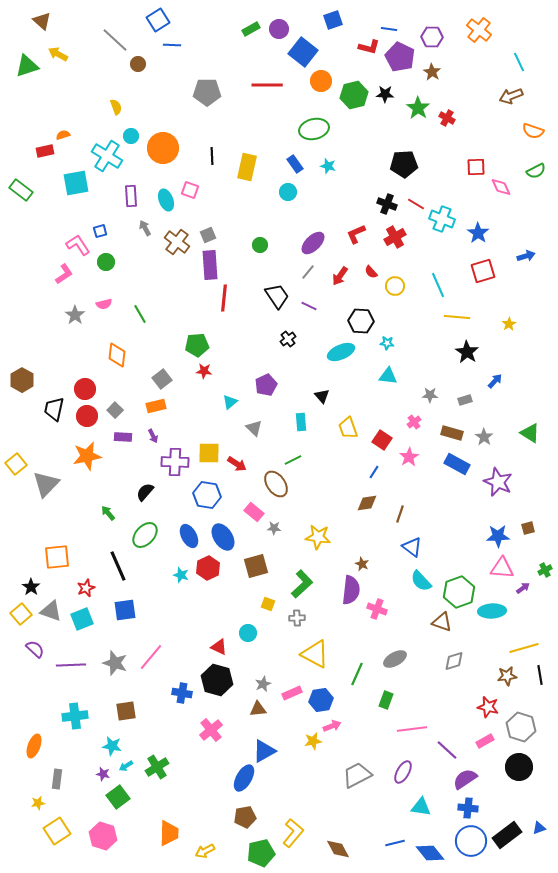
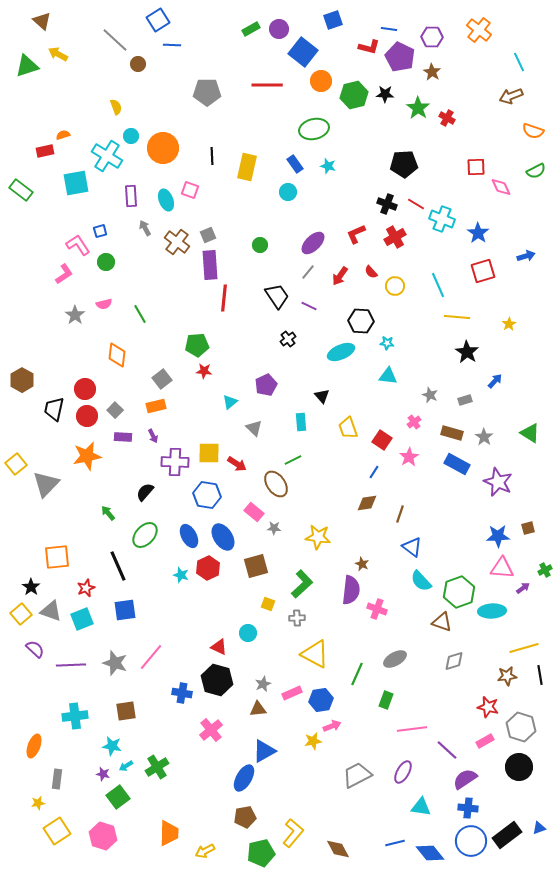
gray star at (430, 395): rotated 21 degrees clockwise
